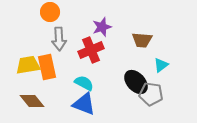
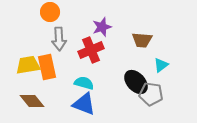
cyan semicircle: rotated 12 degrees counterclockwise
